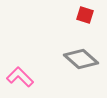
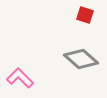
pink L-shape: moved 1 px down
